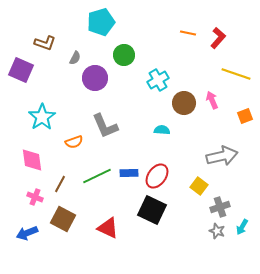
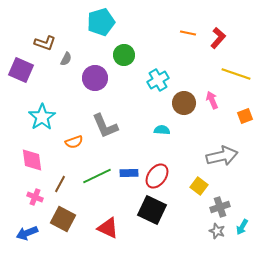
gray semicircle: moved 9 px left, 1 px down
